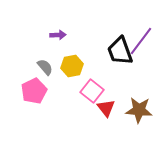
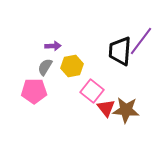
purple arrow: moved 5 px left, 11 px down
black trapezoid: rotated 24 degrees clockwise
gray semicircle: rotated 108 degrees counterclockwise
pink pentagon: rotated 25 degrees clockwise
brown star: moved 13 px left
